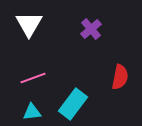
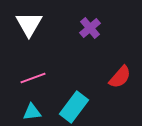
purple cross: moved 1 px left, 1 px up
red semicircle: rotated 30 degrees clockwise
cyan rectangle: moved 1 px right, 3 px down
